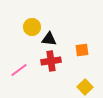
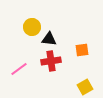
pink line: moved 1 px up
yellow square: rotated 14 degrees clockwise
